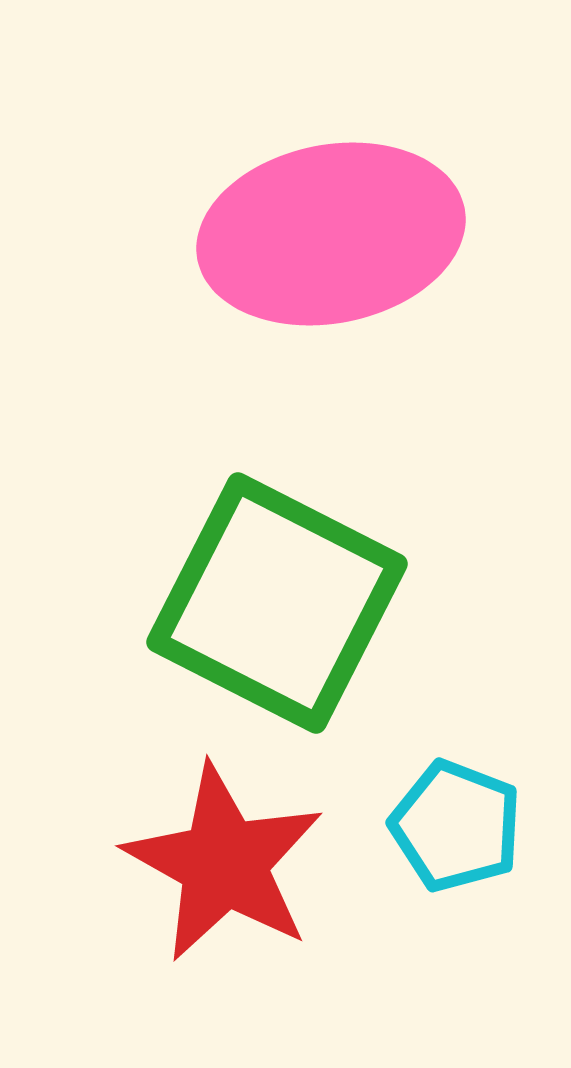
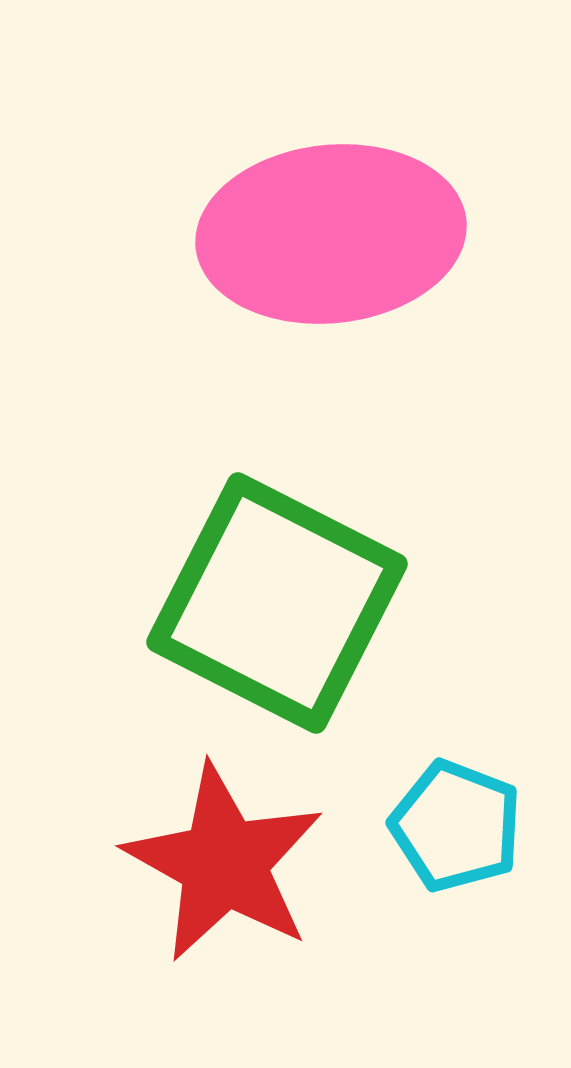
pink ellipse: rotated 5 degrees clockwise
